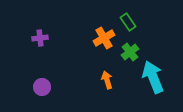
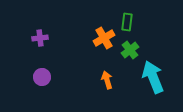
green rectangle: moved 1 px left; rotated 42 degrees clockwise
green cross: moved 2 px up
purple circle: moved 10 px up
